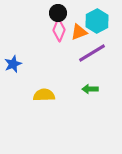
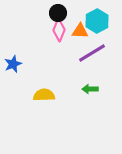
orange triangle: moved 1 px right, 1 px up; rotated 24 degrees clockwise
